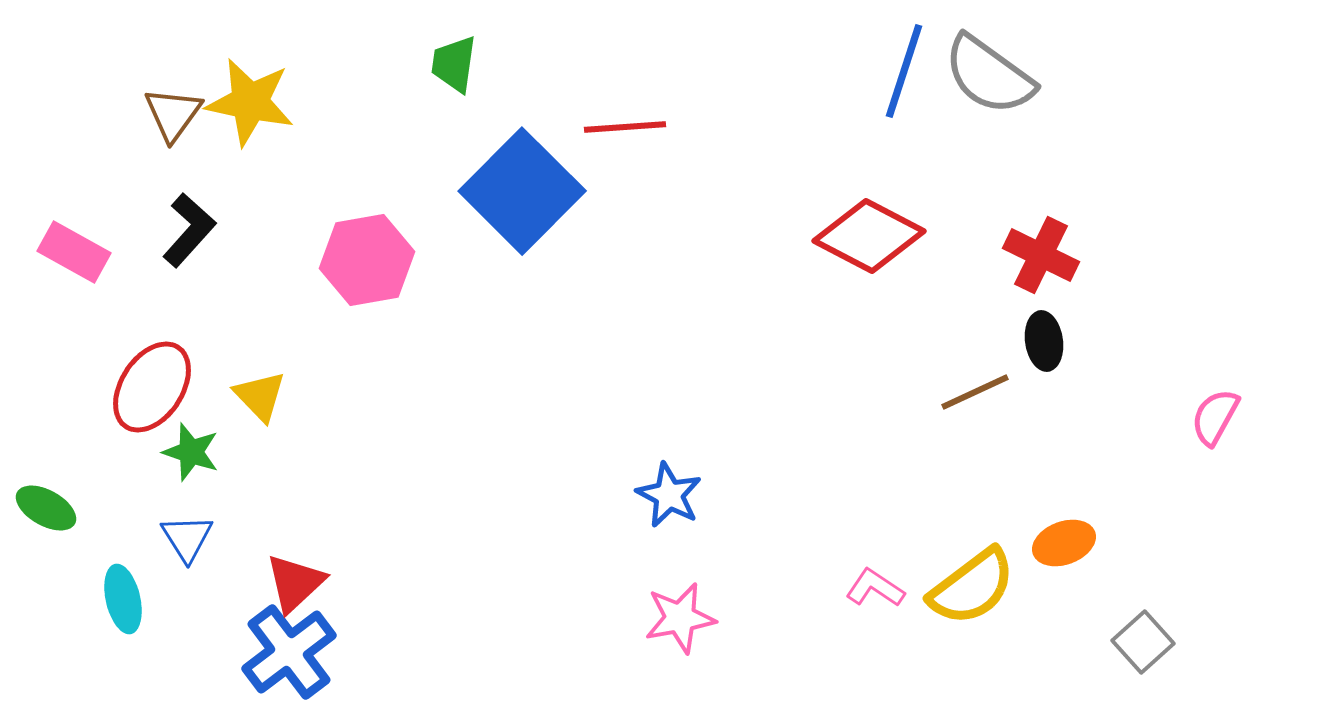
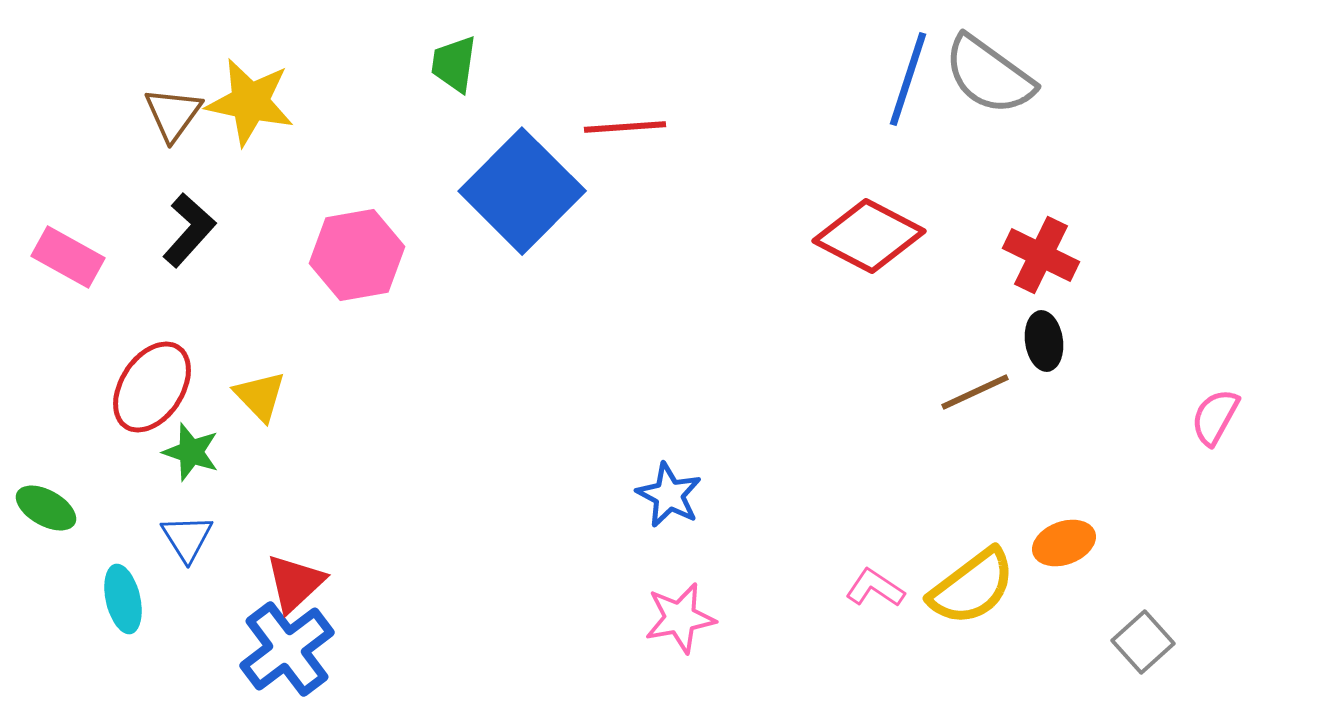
blue line: moved 4 px right, 8 px down
pink rectangle: moved 6 px left, 5 px down
pink hexagon: moved 10 px left, 5 px up
blue cross: moved 2 px left, 3 px up
